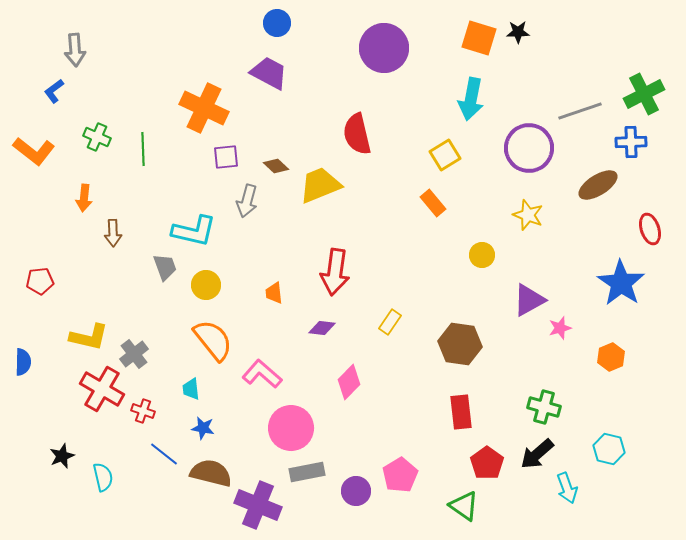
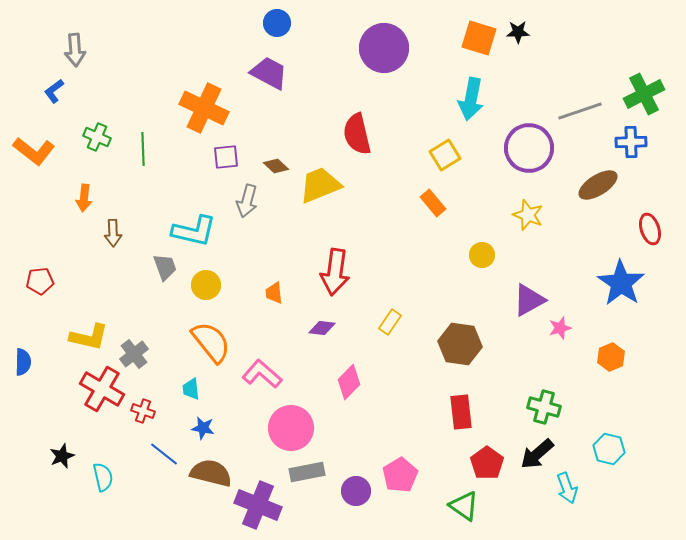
orange semicircle at (213, 340): moved 2 px left, 2 px down
